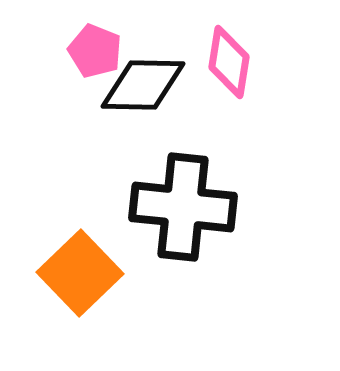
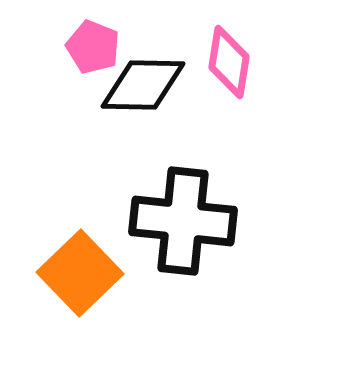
pink pentagon: moved 2 px left, 4 px up
black cross: moved 14 px down
